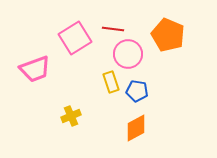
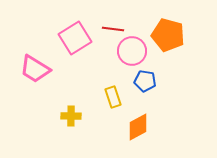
orange pentagon: rotated 8 degrees counterclockwise
pink circle: moved 4 px right, 3 px up
pink trapezoid: rotated 52 degrees clockwise
yellow rectangle: moved 2 px right, 15 px down
blue pentagon: moved 8 px right, 10 px up
yellow cross: rotated 24 degrees clockwise
orange diamond: moved 2 px right, 1 px up
